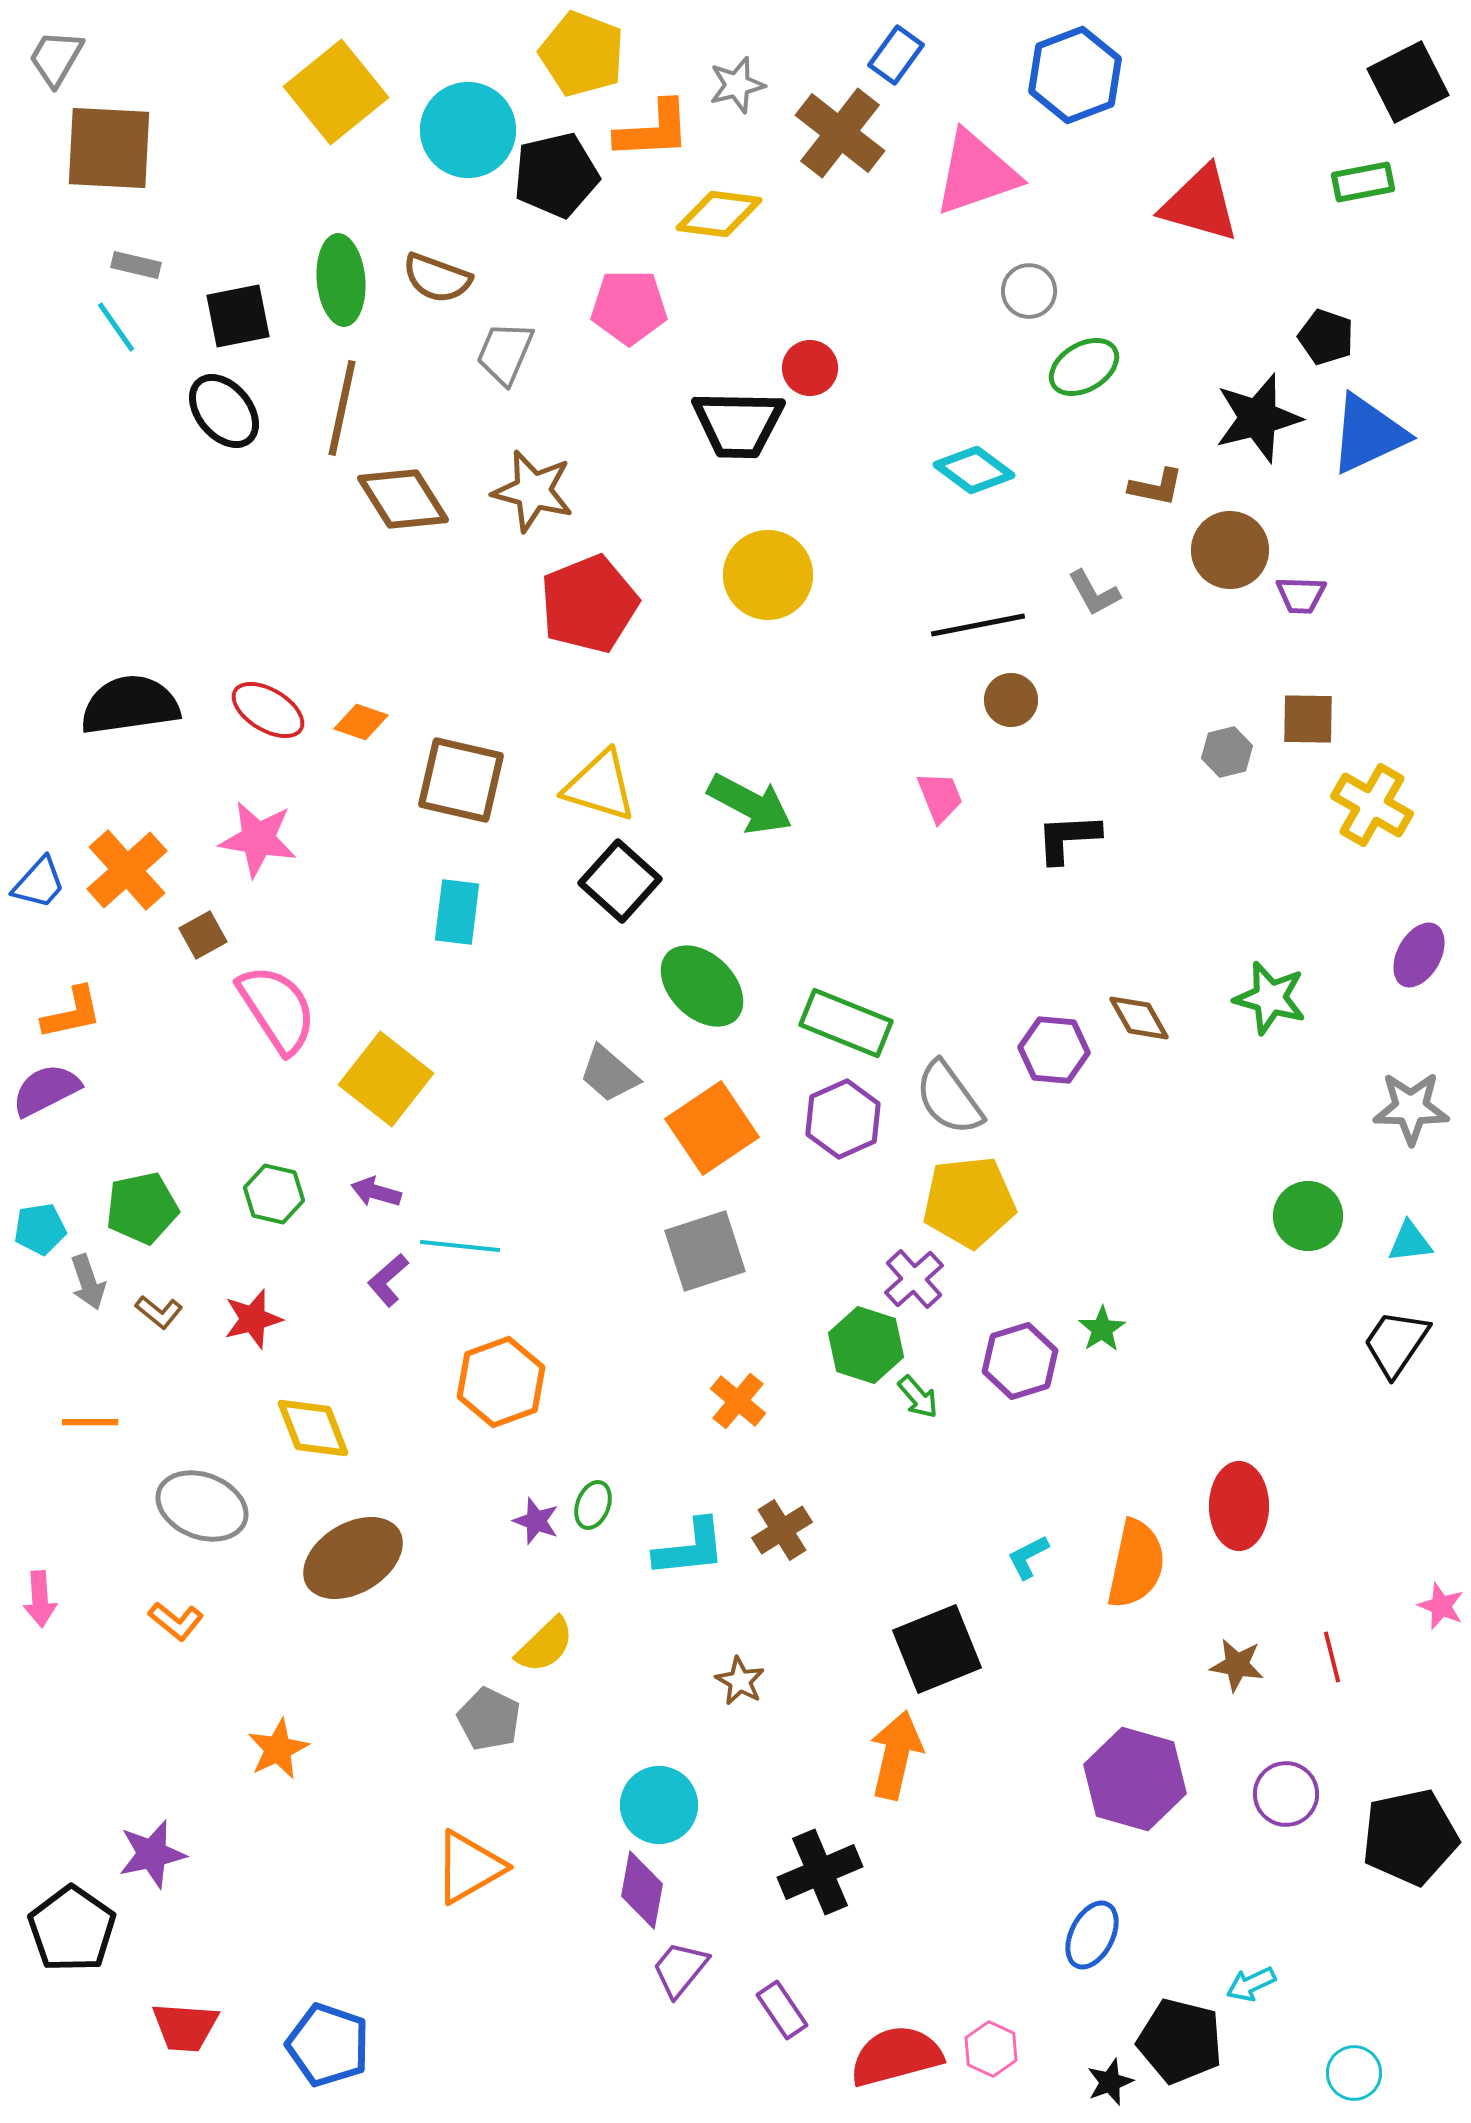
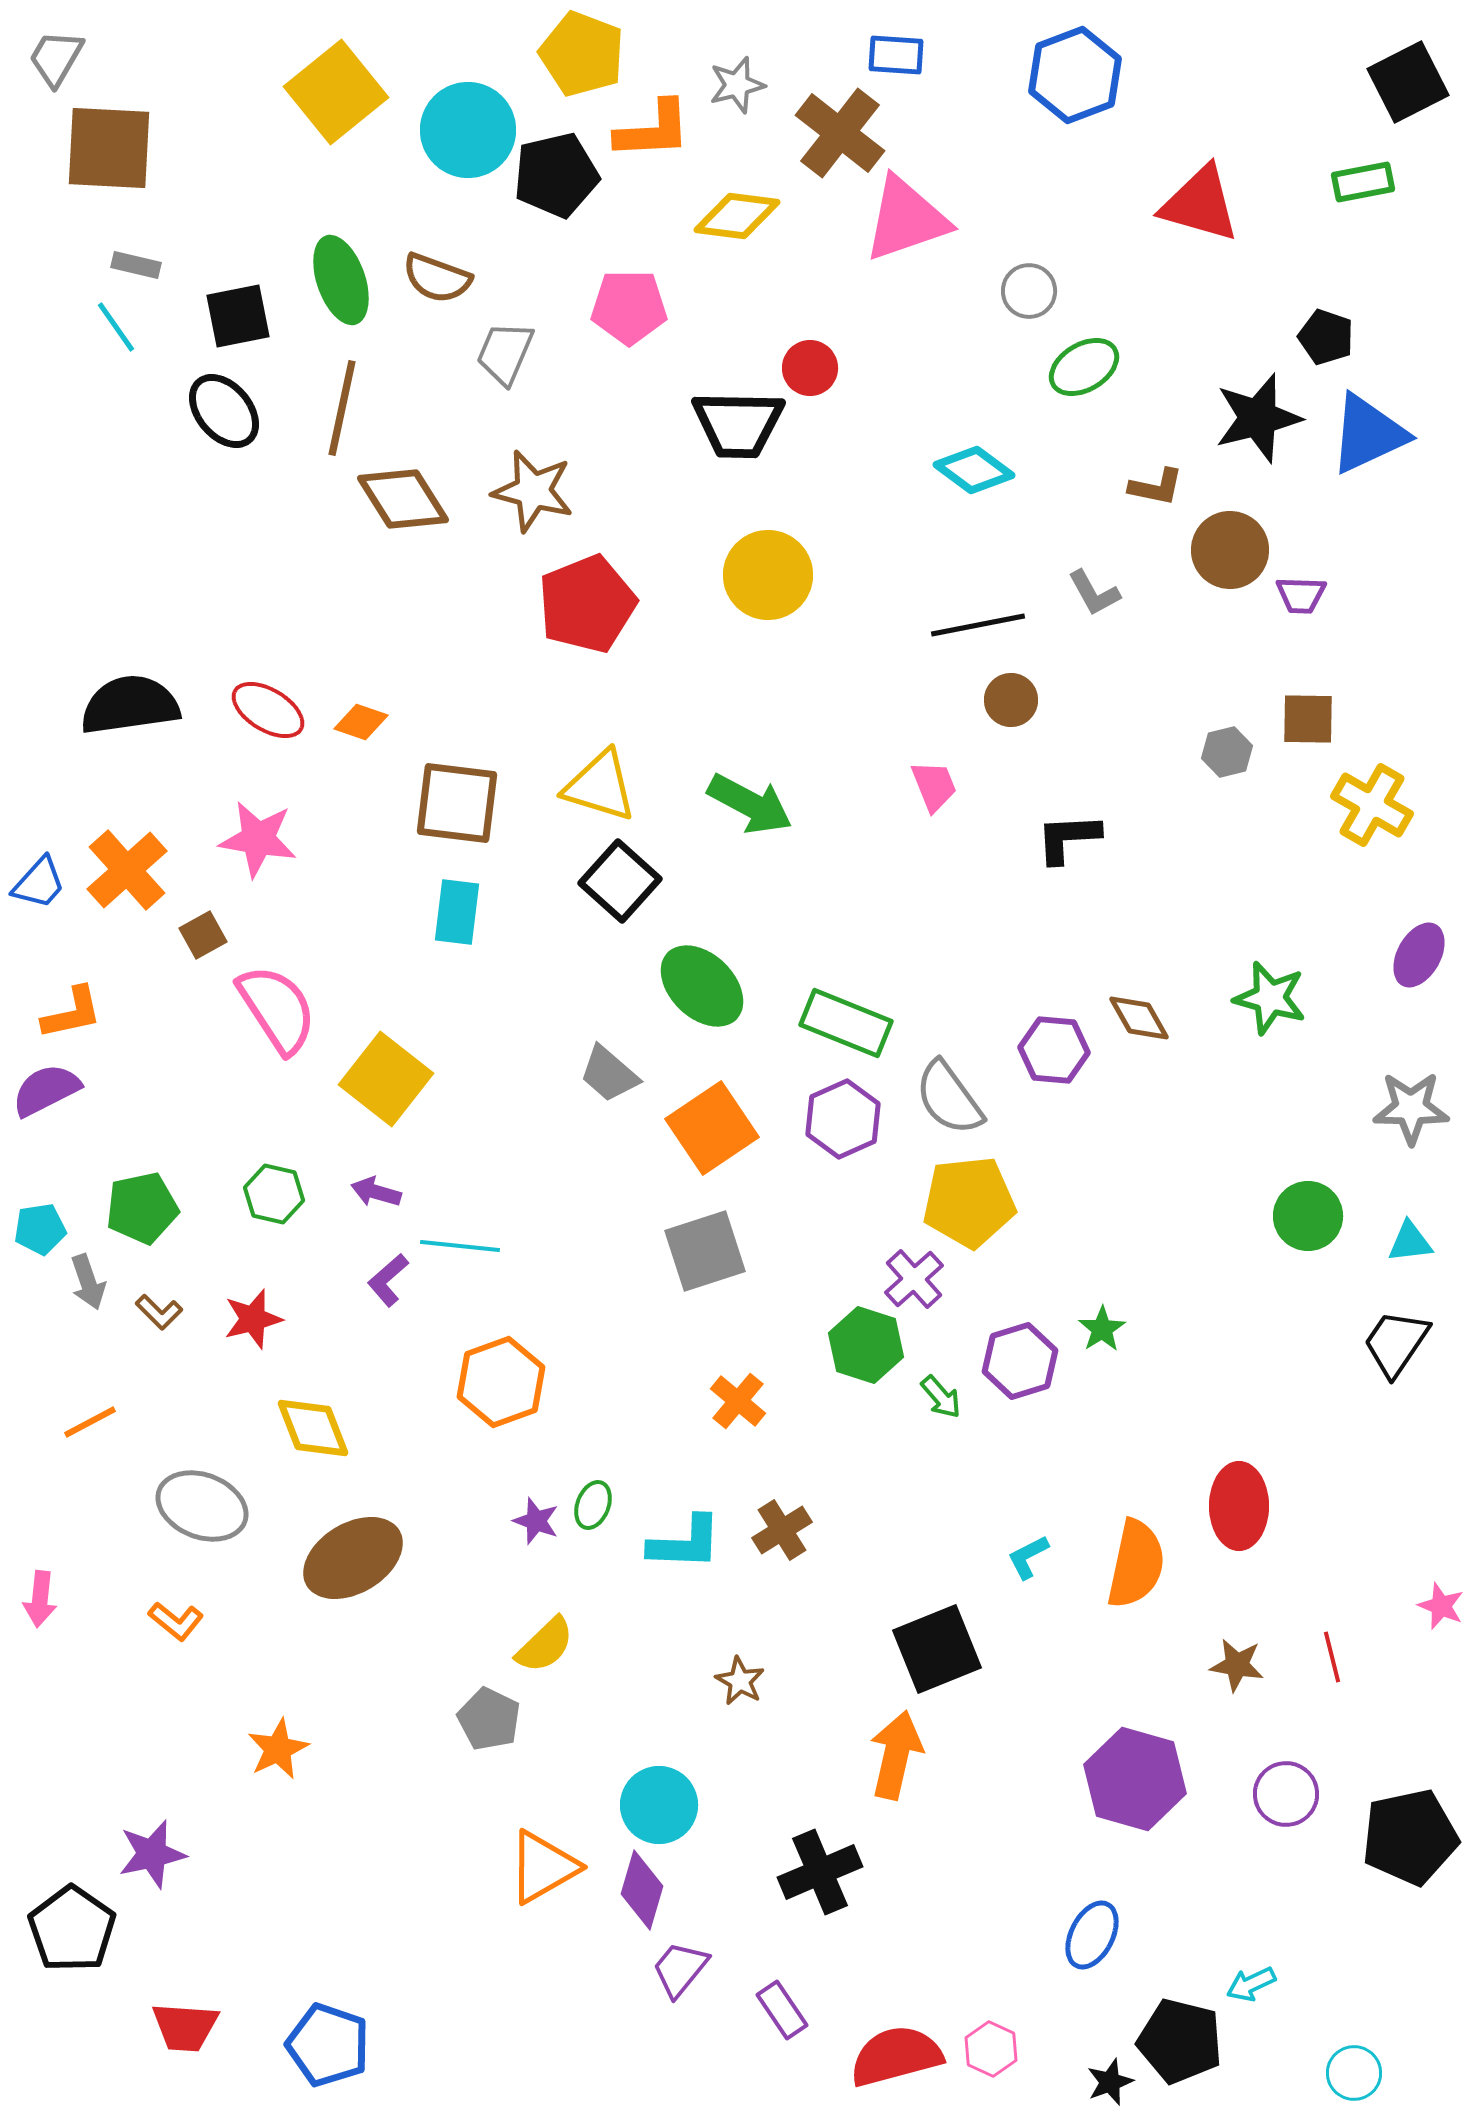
blue rectangle at (896, 55): rotated 58 degrees clockwise
pink triangle at (976, 173): moved 70 px left, 46 px down
yellow diamond at (719, 214): moved 18 px right, 2 px down
green ellipse at (341, 280): rotated 14 degrees counterclockwise
red pentagon at (589, 604): moved 2 px left
brown square at (461, 780): moved 4 px left, 23 px down; rotated 6 degrees counterclockwise
pink trapezoid at (940, 797): moved 6 px left, 11 px up
brown L-shape at (159, 1312): rotated 6 degrees clockwise
green arrow at (918, 1397): moved 23 px right
orange line at (90, 1422): rotated 28 degrees counterclockwise
cyan L-shape at (690, 1548): moved 5 px left, 5 px up; rotated 8 degrees clockwise
pink arrow at (40, 1599): rotated 10 degrees clockwise
orange triangle at (469, 1867): moved 74 px right
purple diamond at (642, 1890): rotated 6 degrees clockwise
